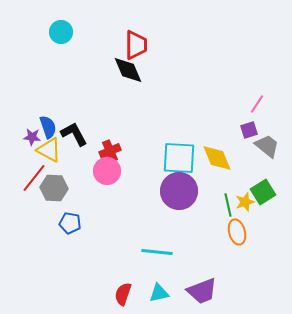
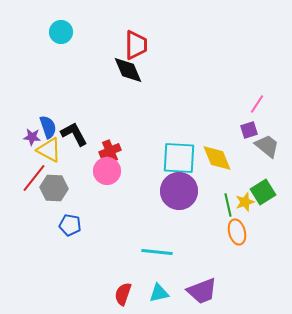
blue pentagon: moved 2 px down
